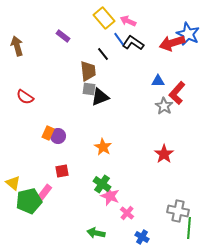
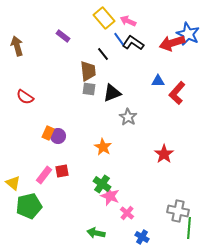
black triangle: moved 12 px right, 4 px up
gray star: moved 36 px left, 11 px down
pink rectangle: moved 18 px up
green pentagon: moved 5 px down
